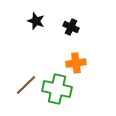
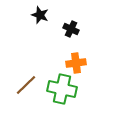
black star: moved 4 px right, 6 px up
black cross: moved 2 px down
green cross: moved 5 px right
